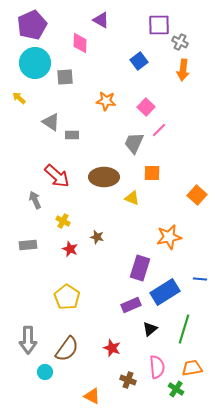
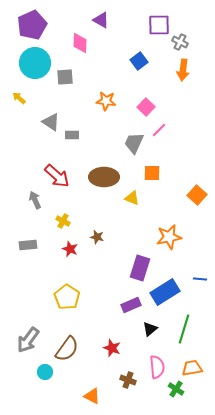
gray arrow at (28, 340): rotated 36 degrees clockwise
